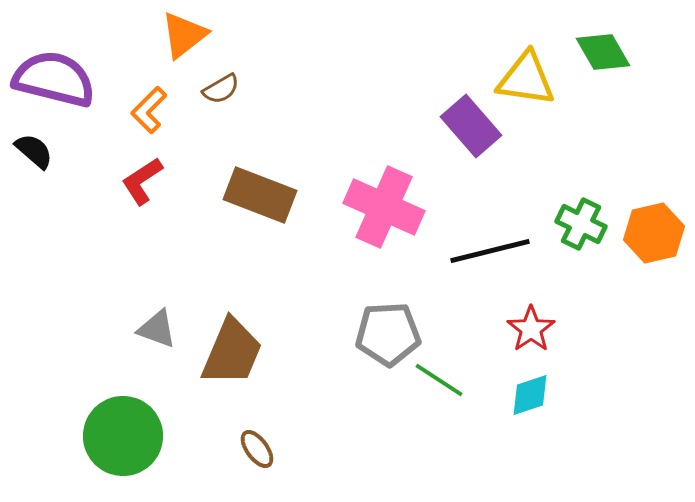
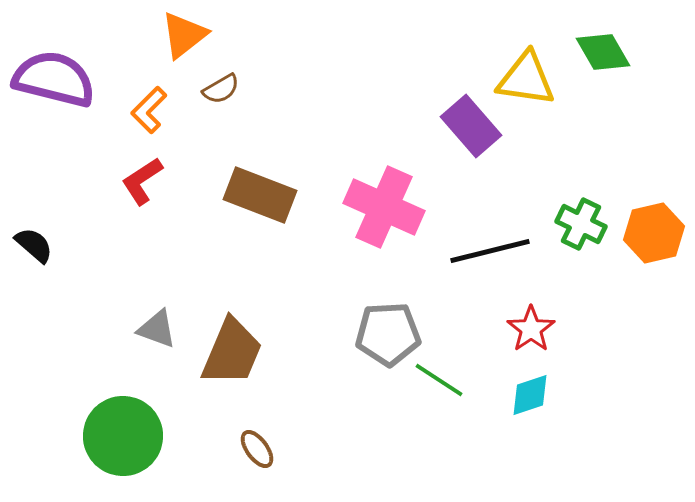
black semicircle: moved 94 px down
